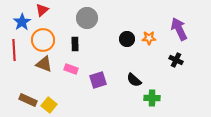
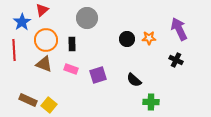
orange circle: moved 3 px right
black rectangle: moved 3 px left
purple square: moved 5 px up
green cross: moved 1 px left, 4 px down
